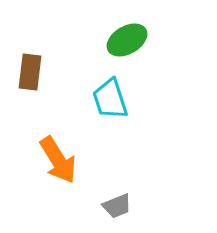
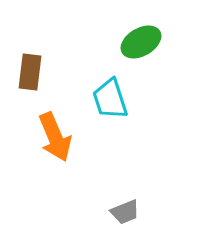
green ellipse: moved 14 px right, 2 px down
orange arrow: moved 3 px left, 23 px up; rotated 9 degrees clockwise
gray trapezoid: moved 8 px right, 6 px down
